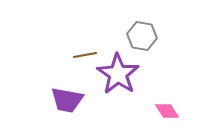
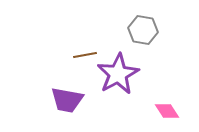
gray hexagon: moved 1 px right, 6 px up
purple star: rotated 9 degrees clockwise
